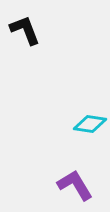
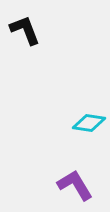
cyan diamond: moved 1 px left, 1 px up
